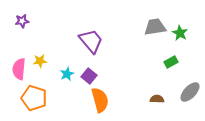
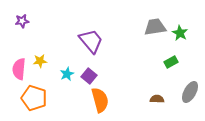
gray ellipse: rotated 15 degrees counterclockwise
